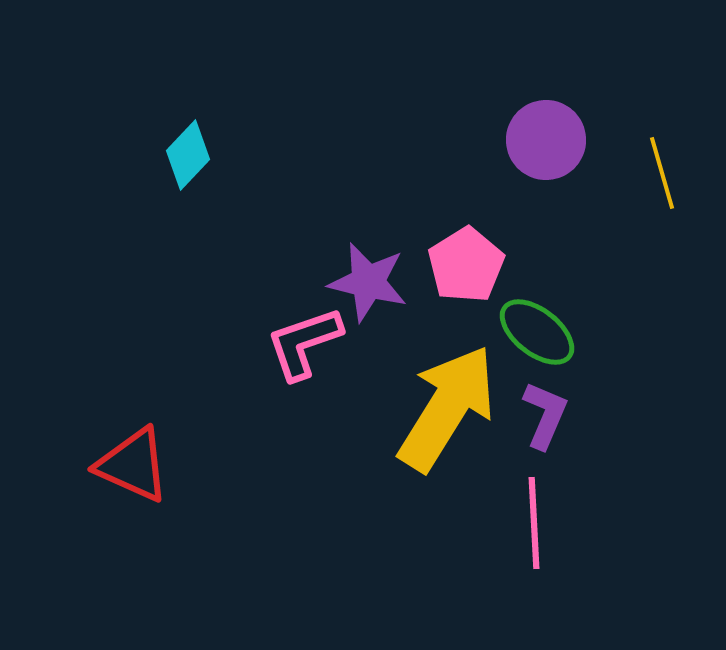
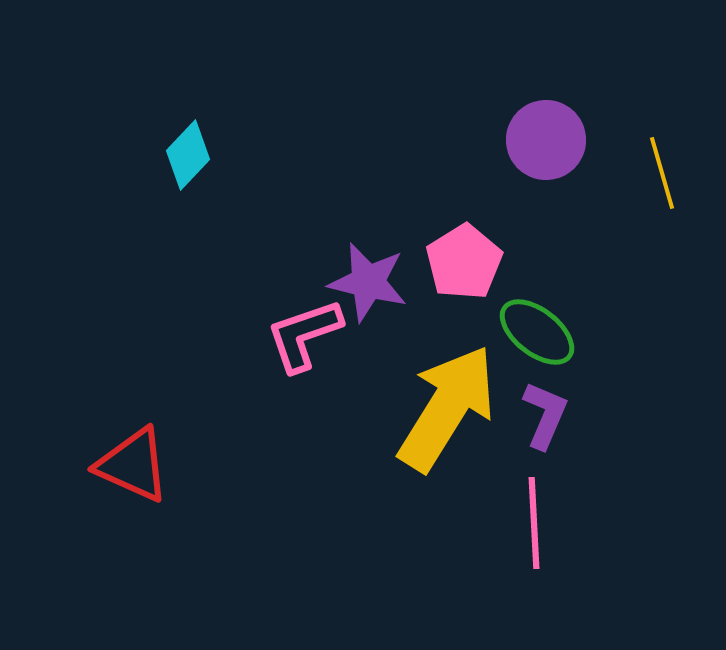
pink pentagon: moved 2 px left, 3 px up
pink L-shape: moved 8 px up
